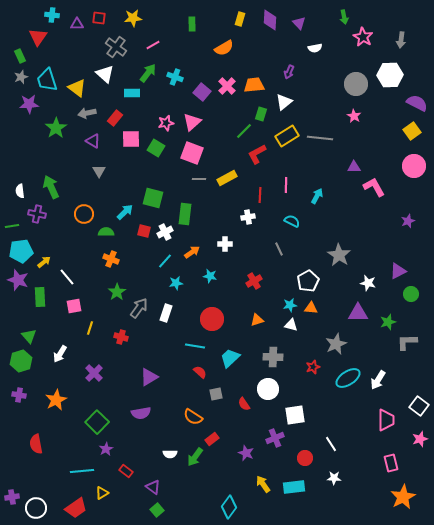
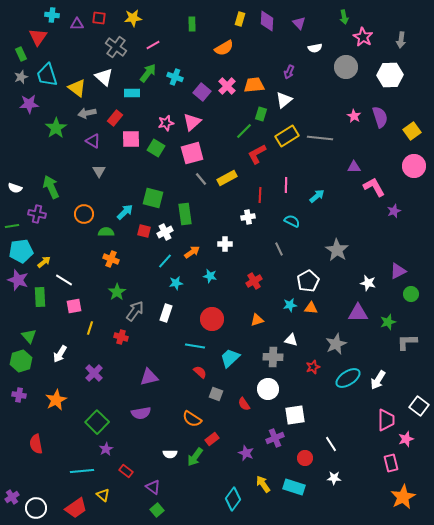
purple diamond at (270, 20): moved 3 px left, 1 px down
green rectangle at (20, 56): moved 1 px right, 2 px up
white triangle at (105, 74): moved 1 px left, 3 px down
cyan trapezoid at (47, 80): moved 5 px up
gray circle at (356, 84): moved 10 px left, 17 px up
white triangle at (284, 102): moved 2 px up
purple semicircle at (417, 103): moved 37 px left, 14 px down; rotated 45 degrees clockwise
pink square at (192, 153): rotated 35 degrees counterclockwise
gray line at (199, 179): moved 2 px right; rotated 48 degrees clockwise
white semicircle at (20, 191): moved 5 px left, 3 px up; rotated 64 degrees counterclockwise
cyan arrow at (317, 196): rotated 21 degrees clockwise
green rectangle at (185, 214): rotated 15 degrees counterclockwise
purple star at (408, 221): moved 14 px left, 10 px up
gray star at (339, 255): moved 2 px left, 5 px up
white line at (67, 277): moved 3 px left, 3 px down; rotated 18 degrees counterclockwise
gray arrow at (139, 308): moved 4 px left, 3 px down
white triangle at (291, 325): moved 15 px down
purple triangle at (149, 377): rotated 18 degrees clockwise
gray square at (216, 394): rotated 32 degrees clockwise
orange semicircle at (193, 417): moved 1 px left, 2 px down
pink star at (420, 439): moved 14 px left
cyan rectangle at (294, 487): rotated 25 degrees clockwise
yellow triangle at (102, 493): moved 1 px right, 2 px down; rotated 48 degrees counterclockwise
purple cross at (12, 497): rotated 24 degrees counterclockwise
cyan diamond at (229, 507): moved 4 px right, 8 px up
